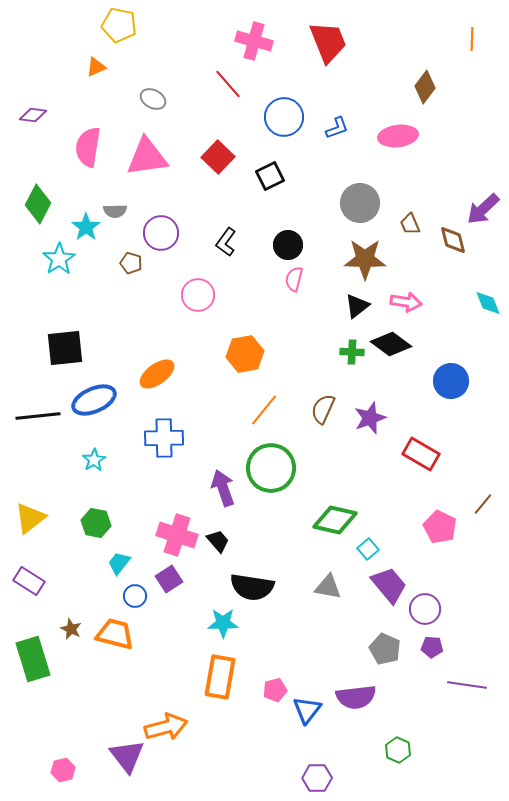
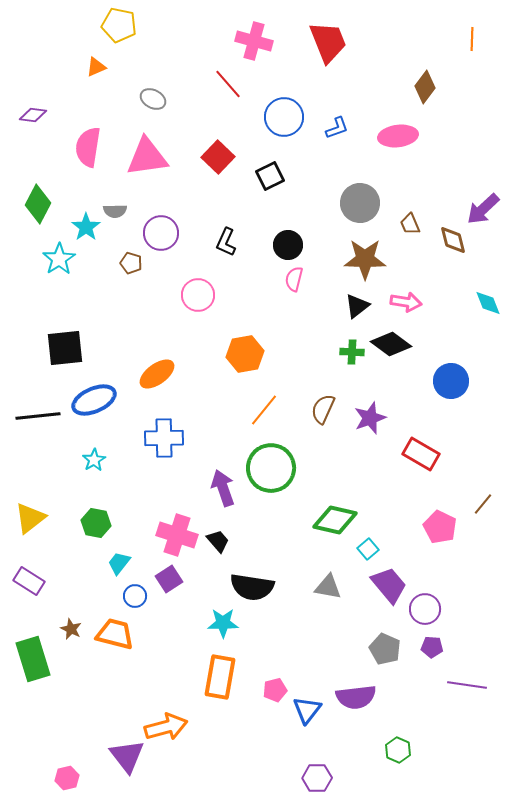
black L-shape at (226, 242): rotated 12 degrees counterclockwise
pink hexagon at (63, 770): moved 4 px right, 8 px down
